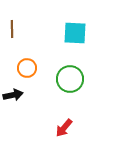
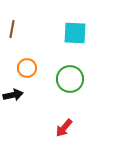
brown line: rotated 12 degrees clockwise
